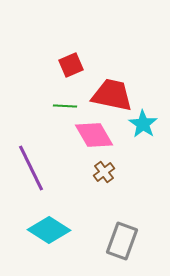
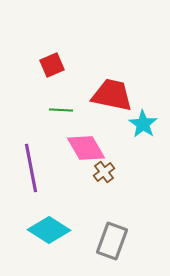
red square: moved 19 px left
green line: moved 4 px left, 4 px down
pink diamond: moved 8 px left, 13 px down
purple line: rotated 15 degrees clockwise
gray rectangle: moved 10 px left
